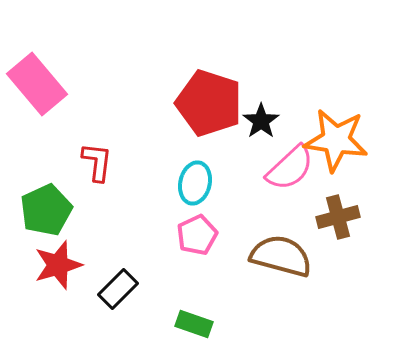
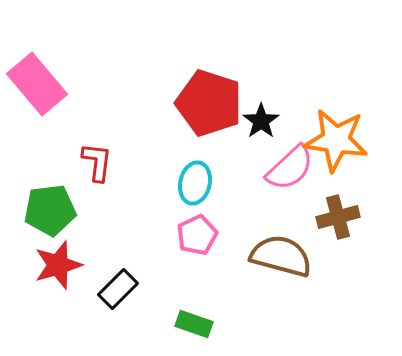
green pentagon: moved 4 px right; rotated 18 degrees clockwise
